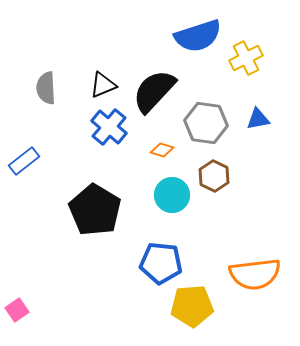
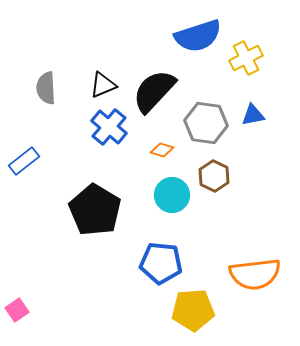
blue triangle: moved 5 px left, 4 px up
yellow pentagon: moved 1 px right, 4 px down
